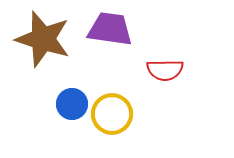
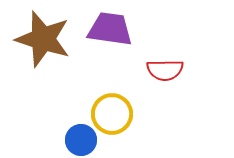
blue circle: moved 9 px right, 36 px down
